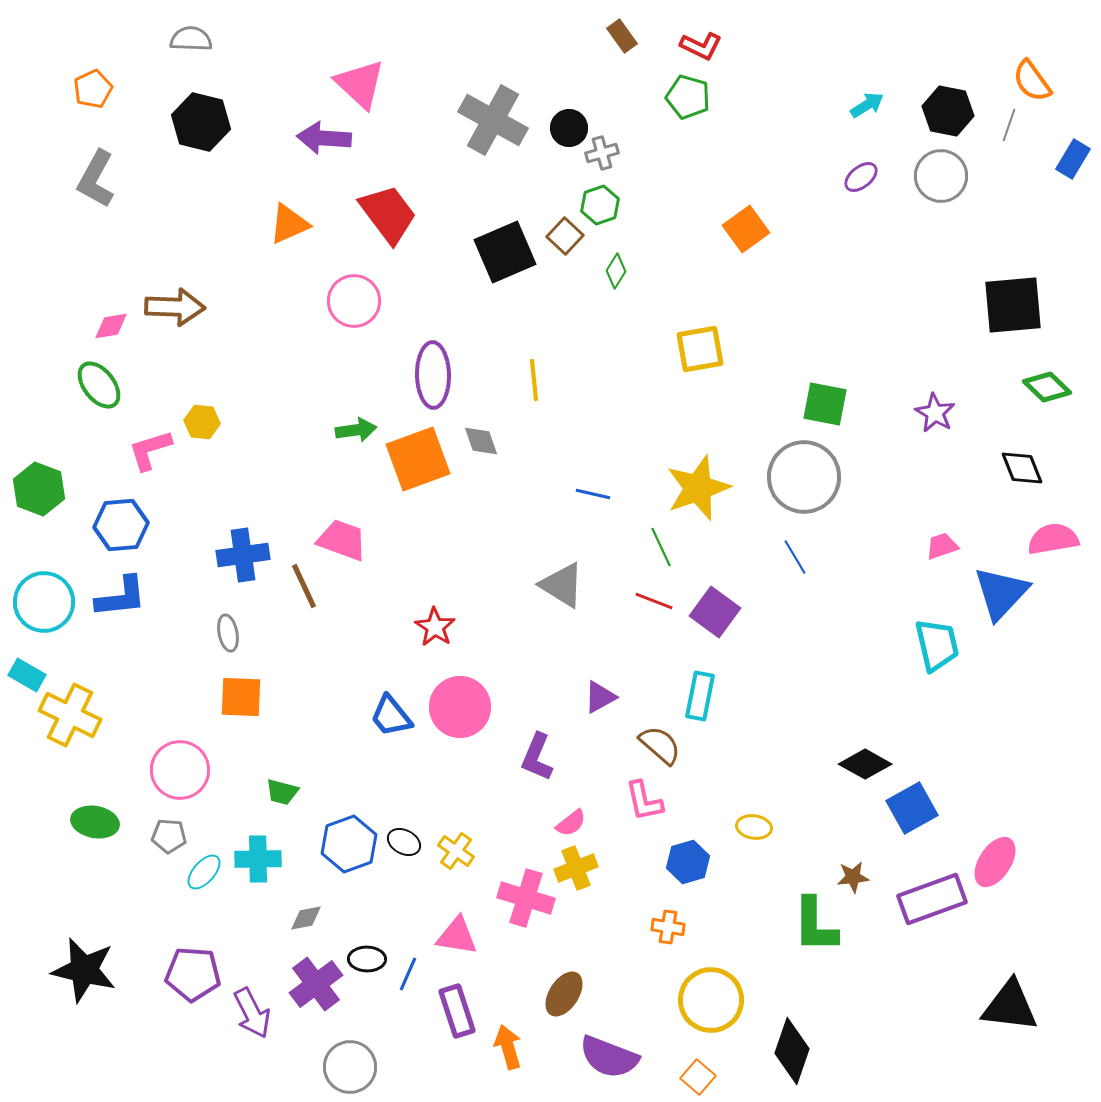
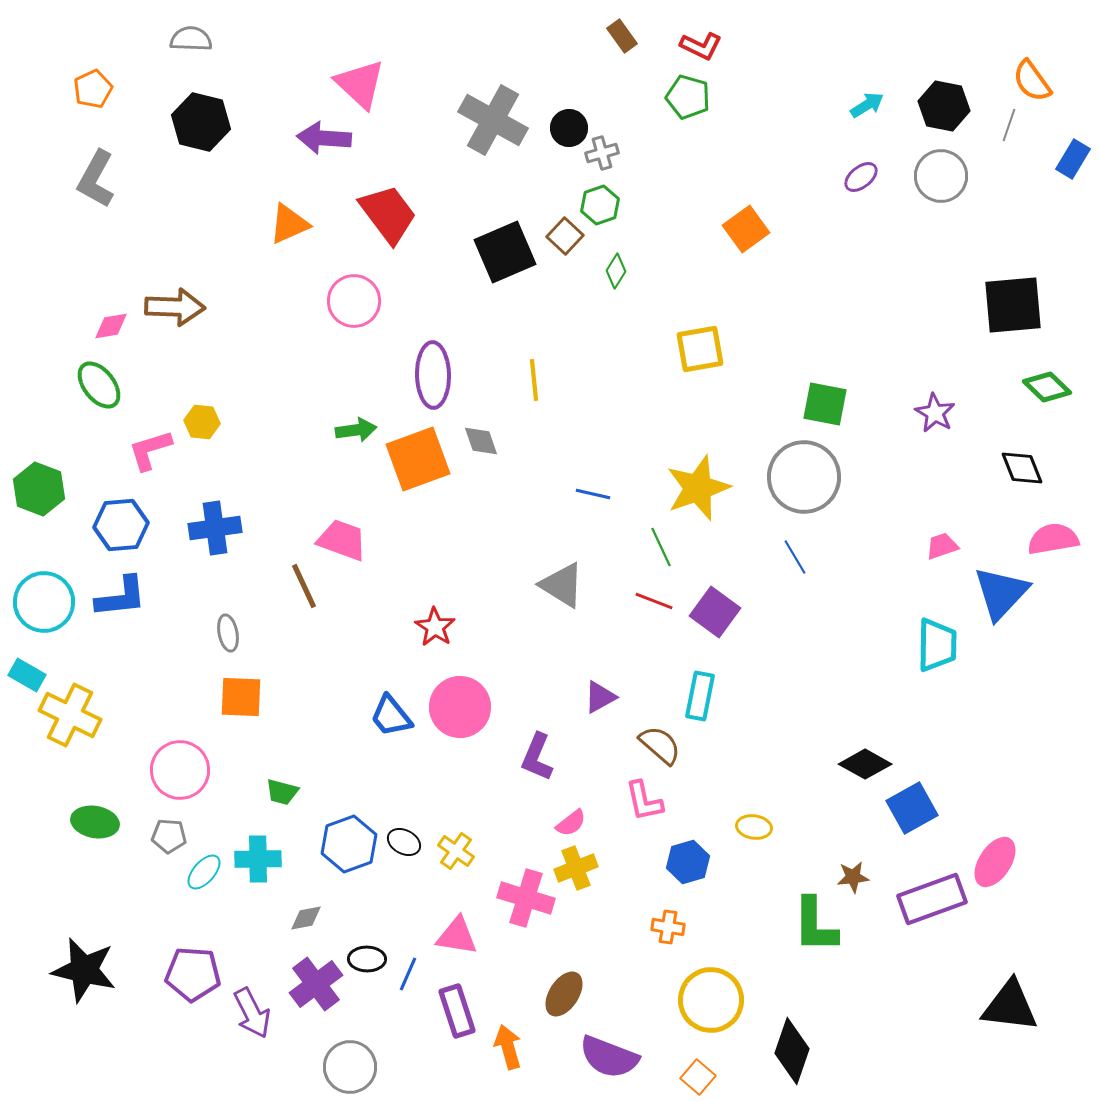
black hexagon at (948, 111): moved 4 px left, 5 px up
blue cross at (243, 555): moved 28 px left, 27 px up
cyan trapezoid at (937, 645): rotated 14 degrees clockwise
